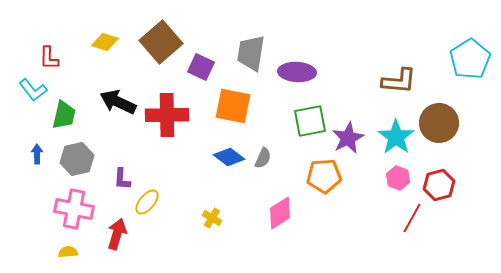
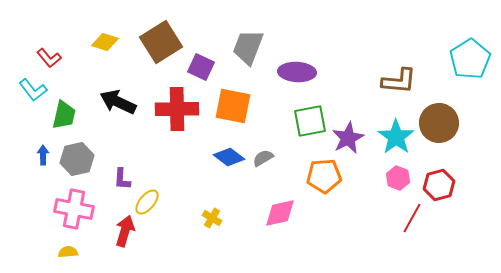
brown square: rotated 9 degrees clockwise
gray trapezoid: moved 3 px left, 6 px up; rotated 12 degrees clockwise
red L-shape: rotated 40 degrees counterclockwise
red cross: moved 10 px right, 6 px up
blue arrow: moved 6 px right, 1 px down
gray semicircle: rotated 145 degrees counterclockwise
pink diamond: rotated 20 degrees clockwise
red arrow: moved 8 px right, 3 px up
